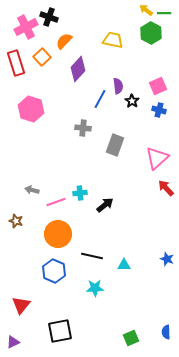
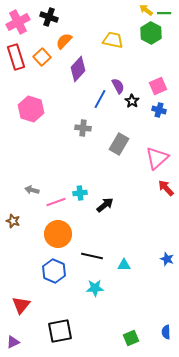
pink cross: moved 8 px left, 5 px up
red rectangle: moved 6 px up
purple semicircle: rotated 21 degrees counterclockwise
gray rectangle: moved 4 px right, 1 px up; rotated 10 degrees clockwise
brown star: moved 3 px left
